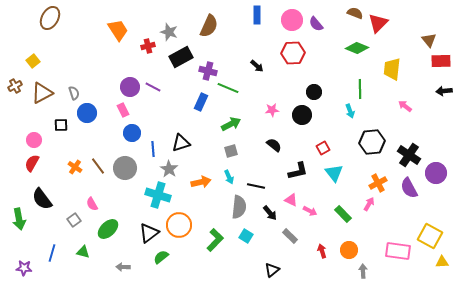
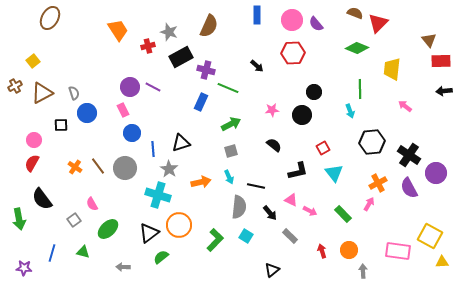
purple cross at (208, 71): moved 2 px left, 1 px up
